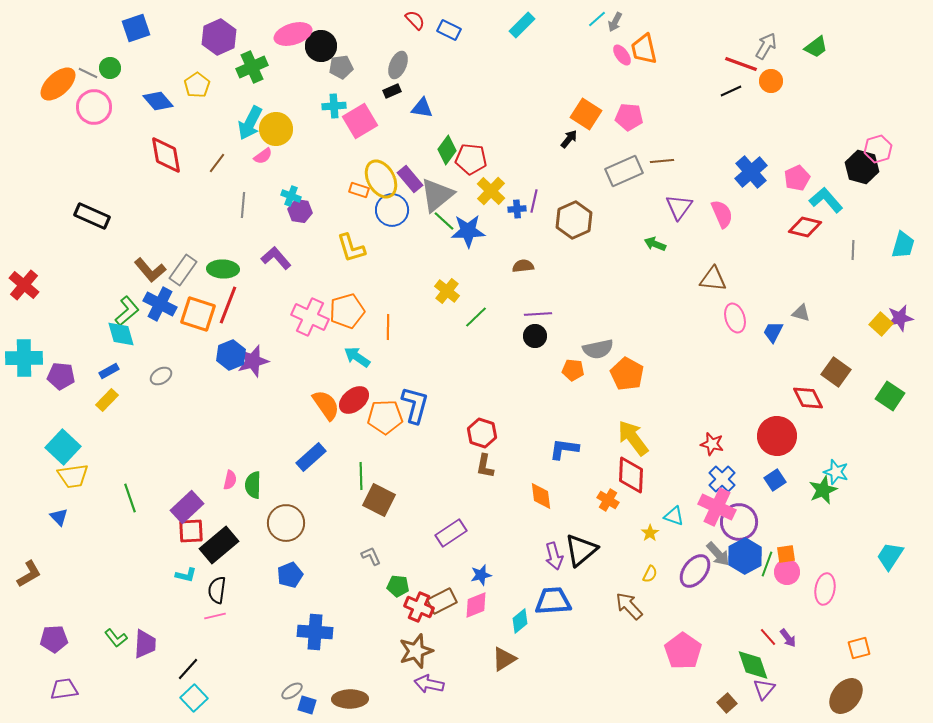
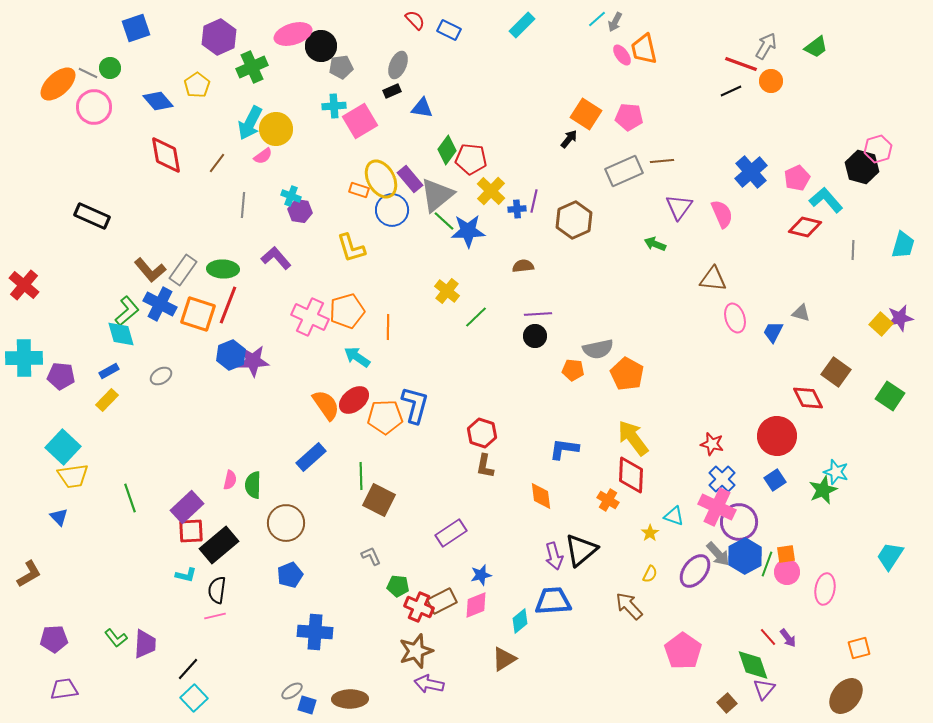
purple star at (253, 361): rotated 12 degrees clockwise
